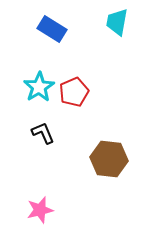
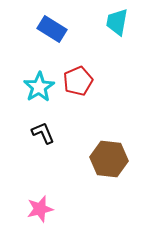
red pentagon: moved 4 px right, 11 px up
pink star: moved 1 px up
